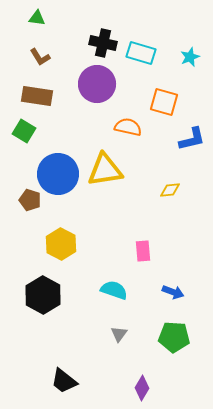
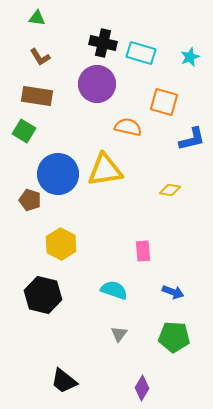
yellow diamond: rotated 15 degrees clockwise
black hexagon: rotated 15 degrees counterclockwise
